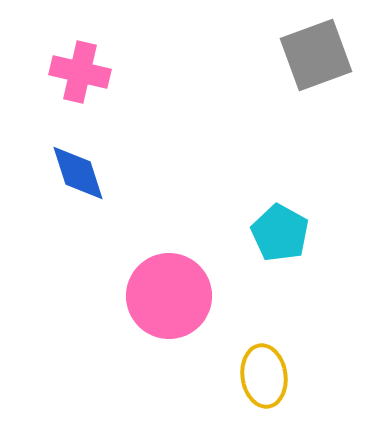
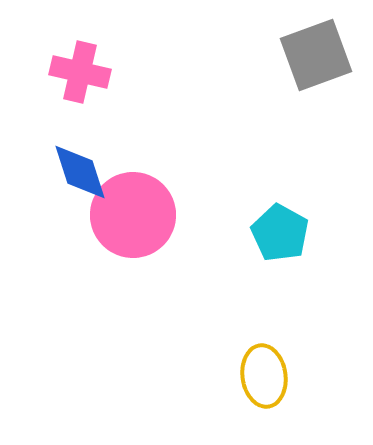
blue diamond: moved 2 px right, 1 px up
pink circle: moved 36 px left, 81 px up
